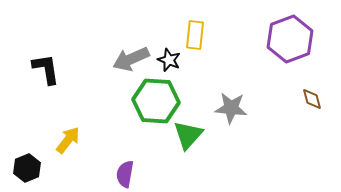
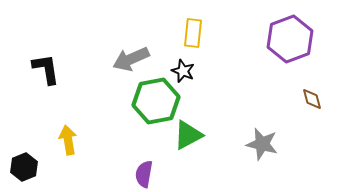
yellow rectangle: moved 2 px left, 2 px up
black star: moved 14 px right, 11 px down
green hexagon: rotated 15 degrees counterclockwise
gray star: moved 31 px right, 36 px down; rotated 8 degrees clockwise
green triangle: rotated 20 degrees clockwise
yellow arrow: rotated 48 degrees counterclockwise
black hexagon: moved 3 px left, 1 px up
purple semicircle: moved 19 px right
